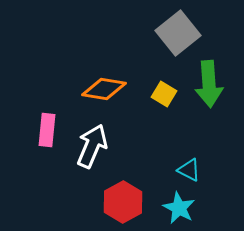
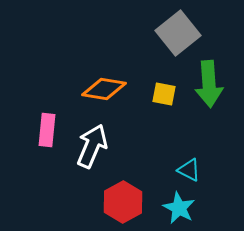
yellow square: rotated 20 degrees counterclockwise
